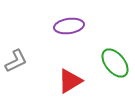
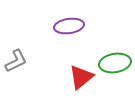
green ellipse: rotated 60 degrees counterclockwise
red triangle: moved 11 px right, 4 px up; rotated 8 degrees counterclockwise
